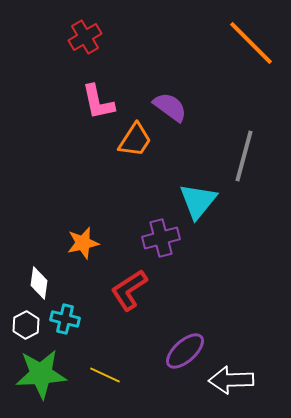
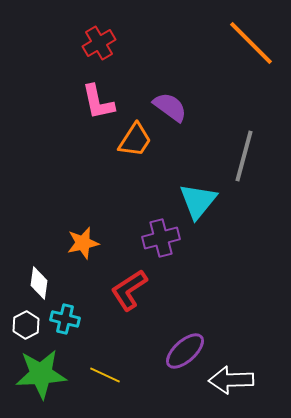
red cross: moved 14 px right, 6 px down
